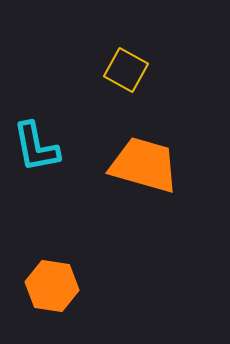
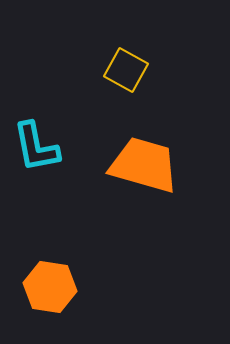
orange hexagon: moved 2 px left, 1 px down
